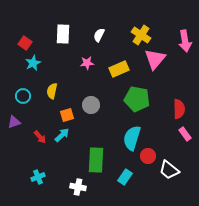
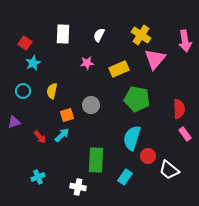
cyan circle: moved 5 px up
